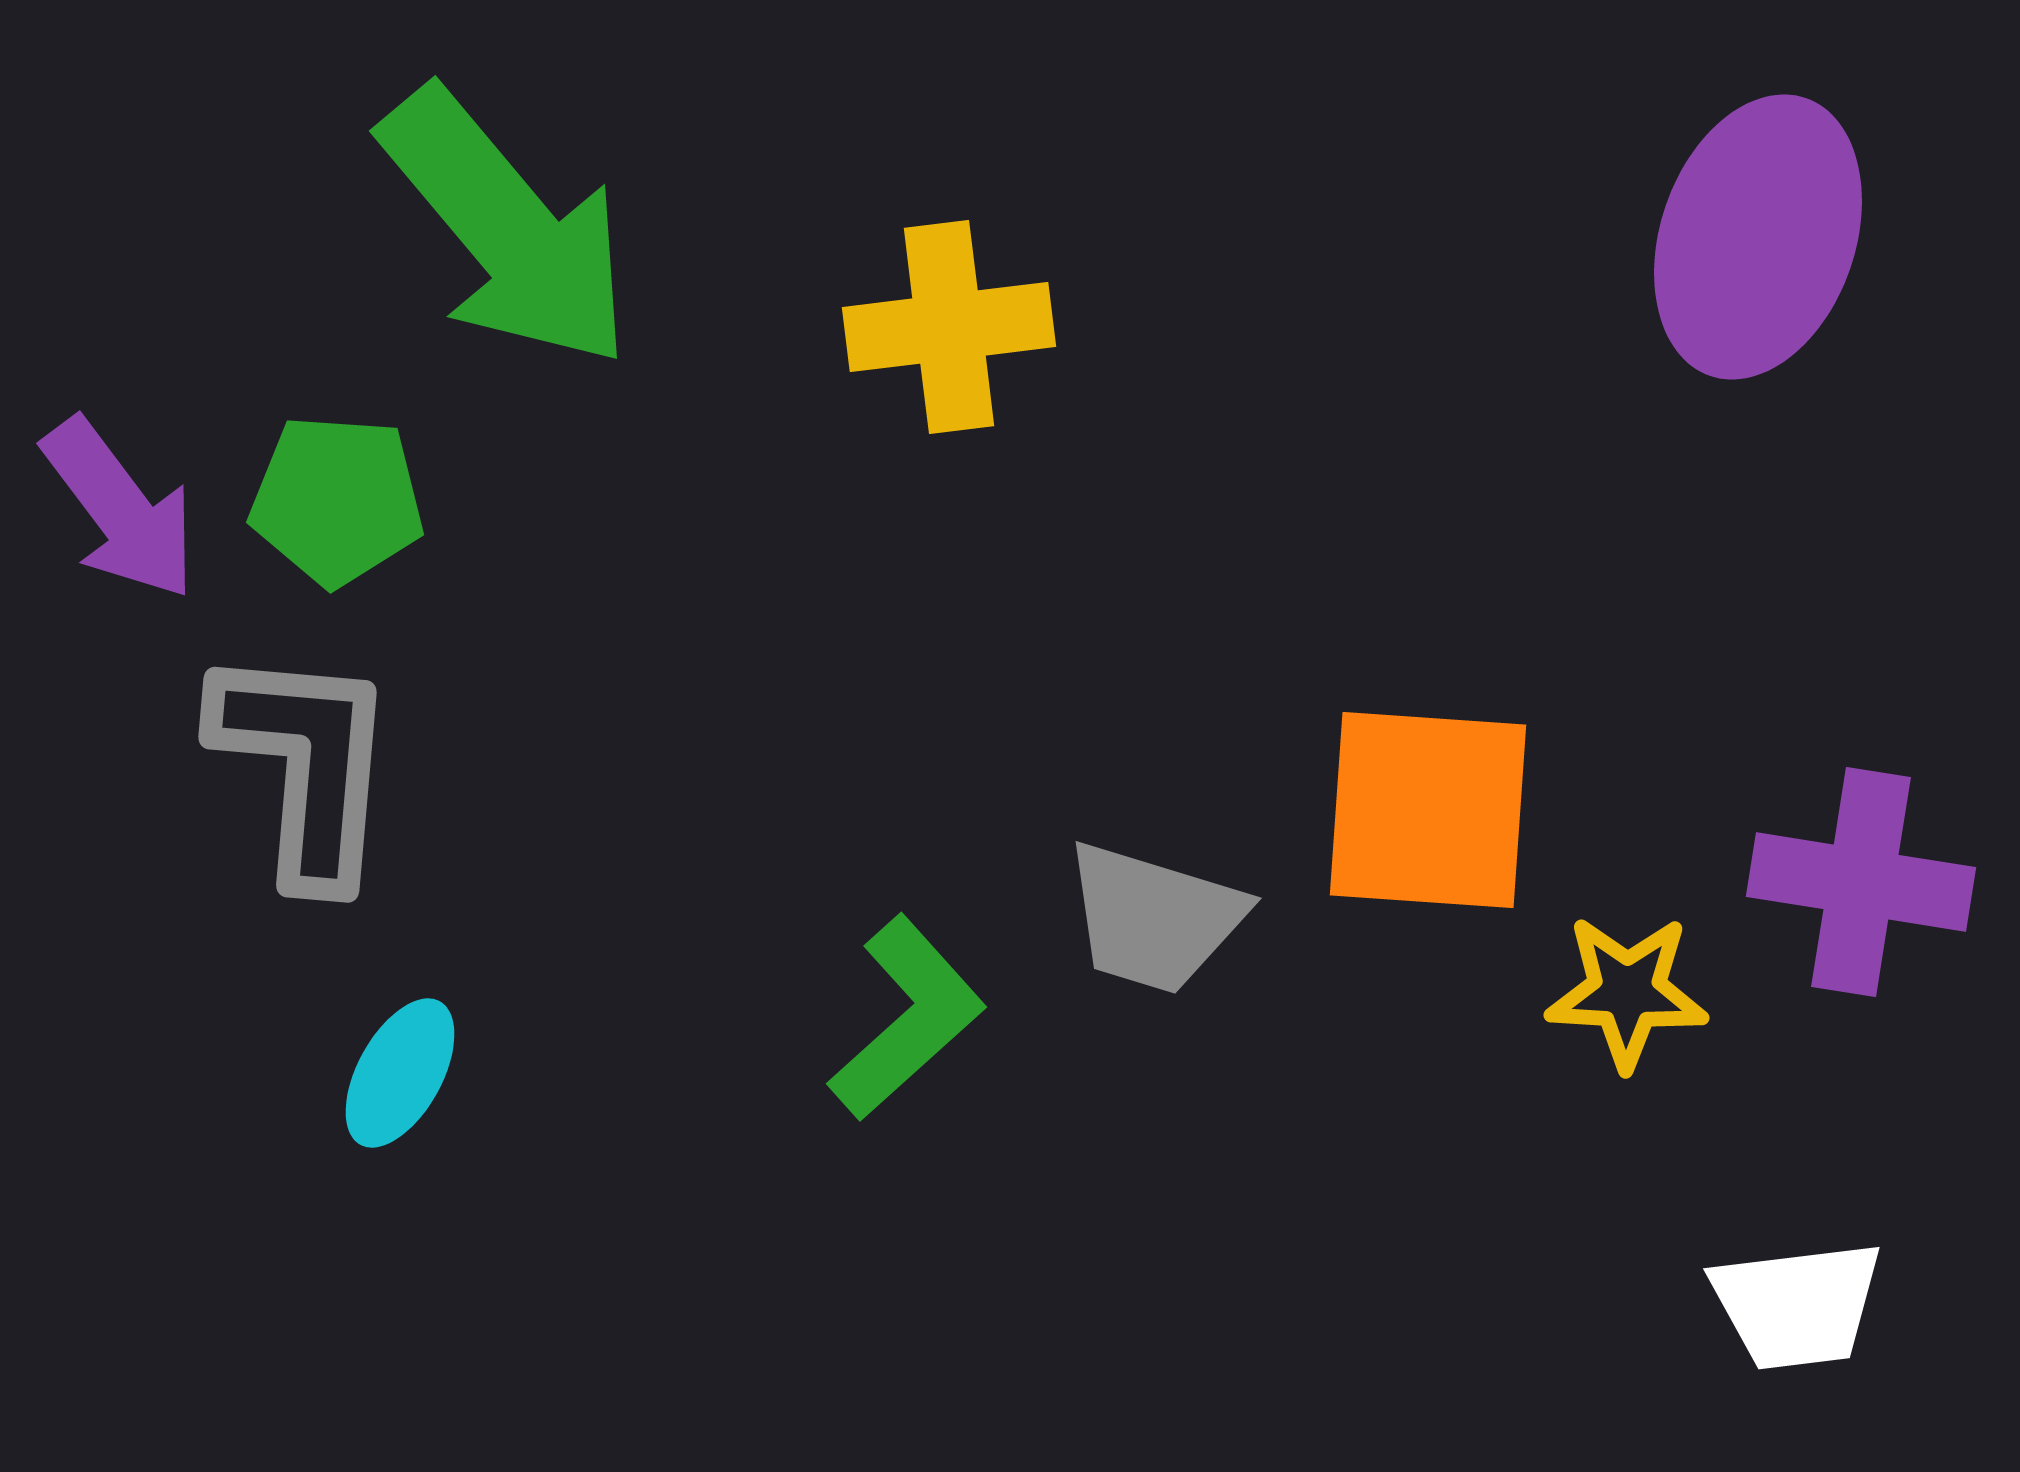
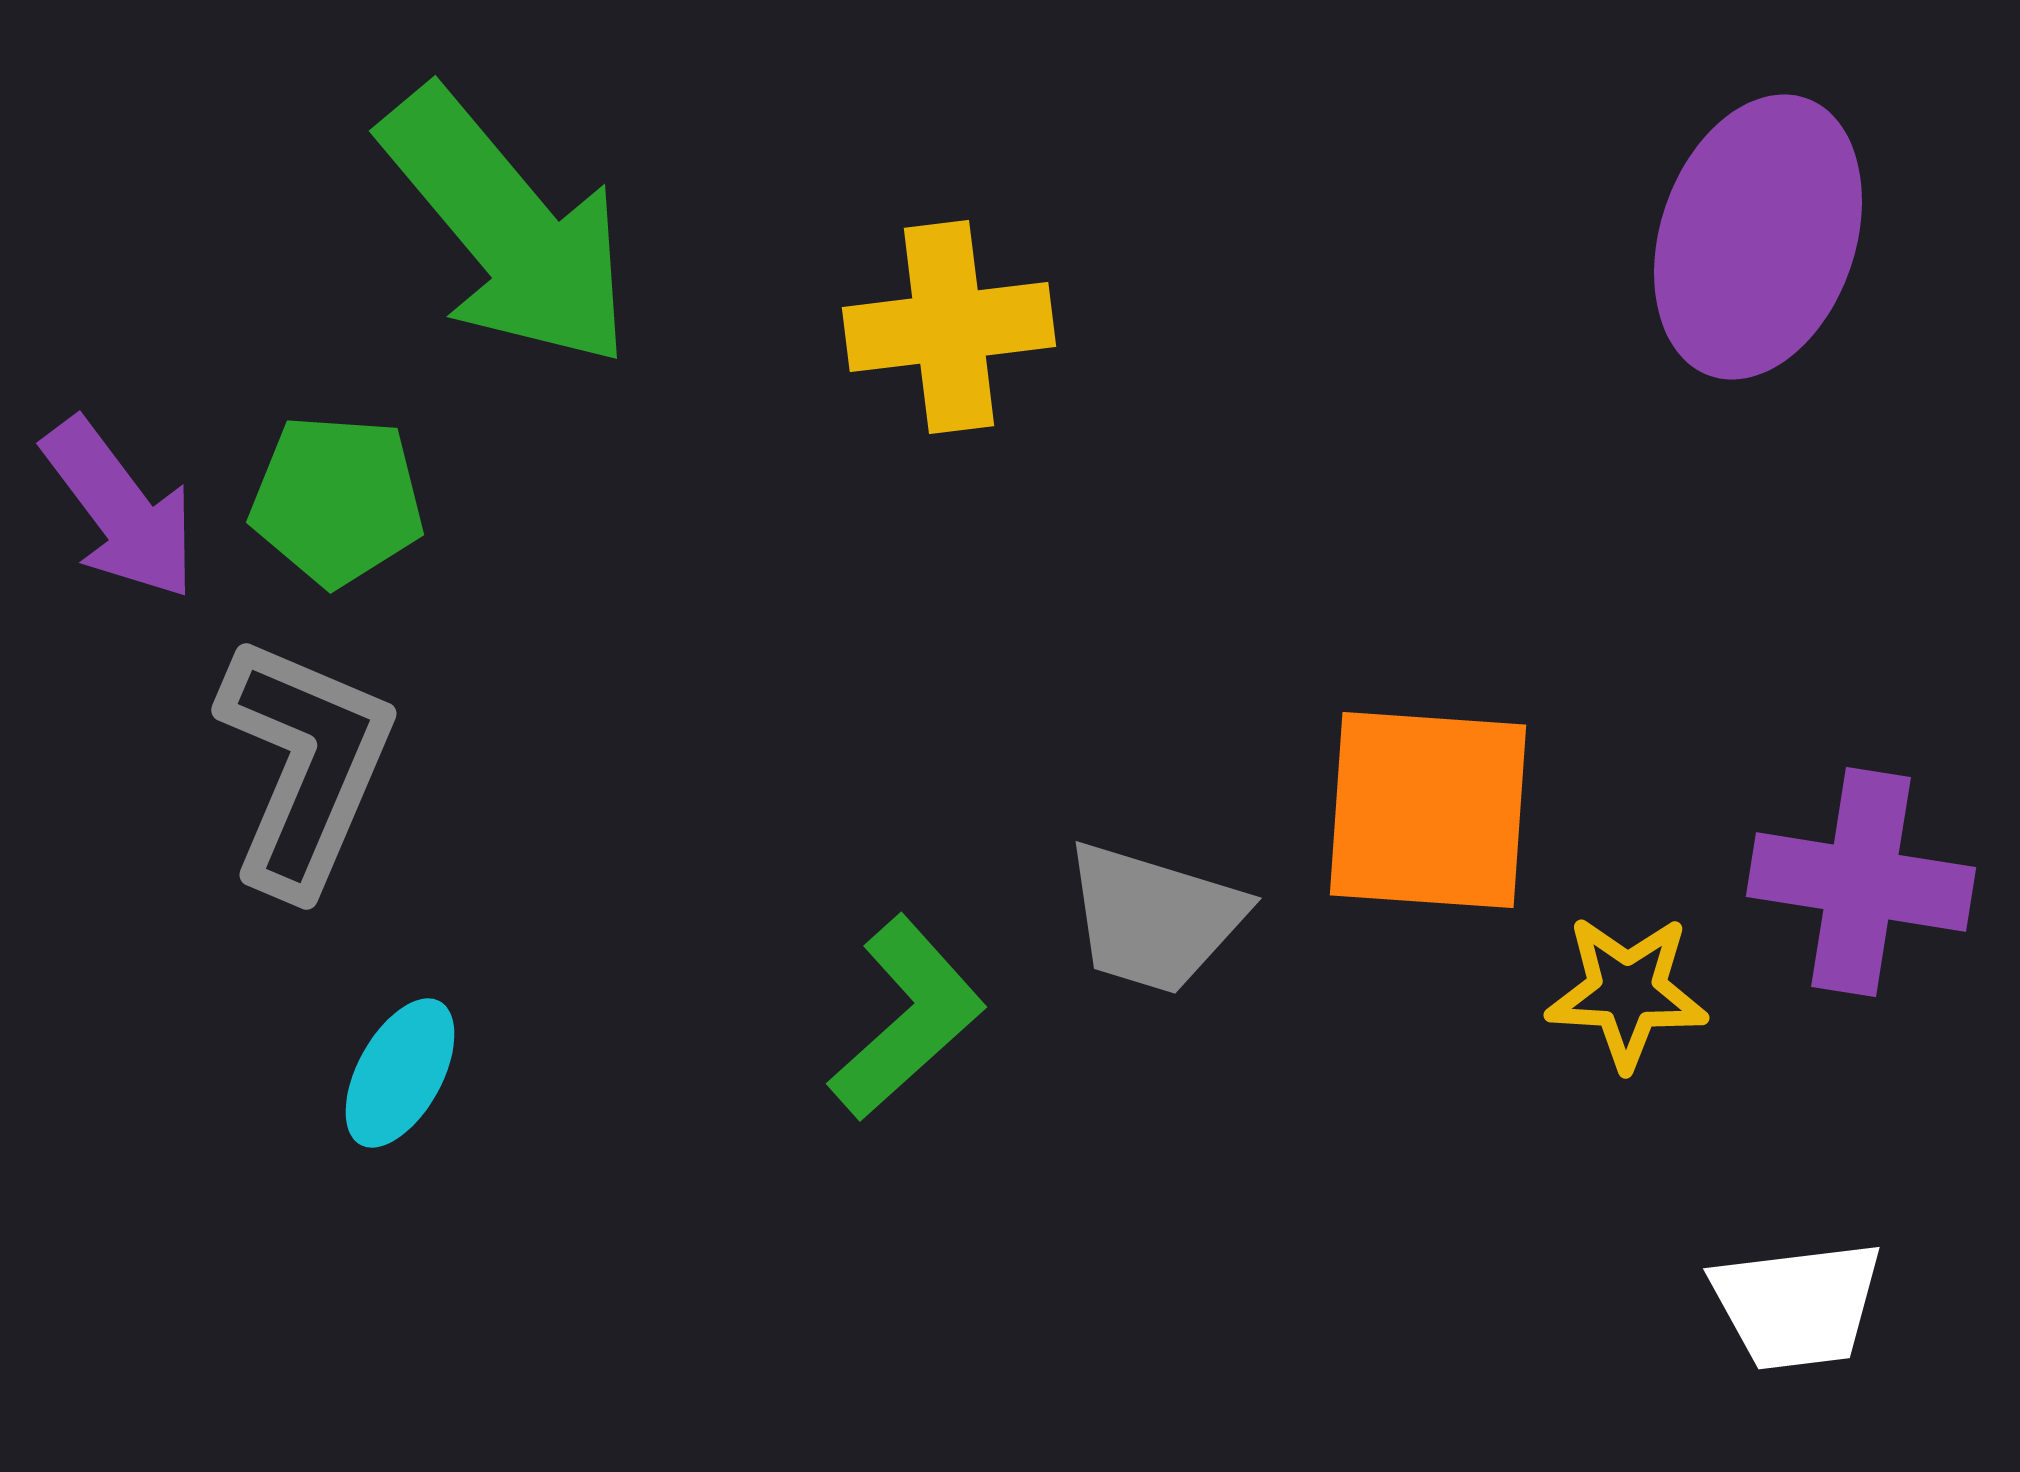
gray L-shape: rotated 18 degrees clockwise
